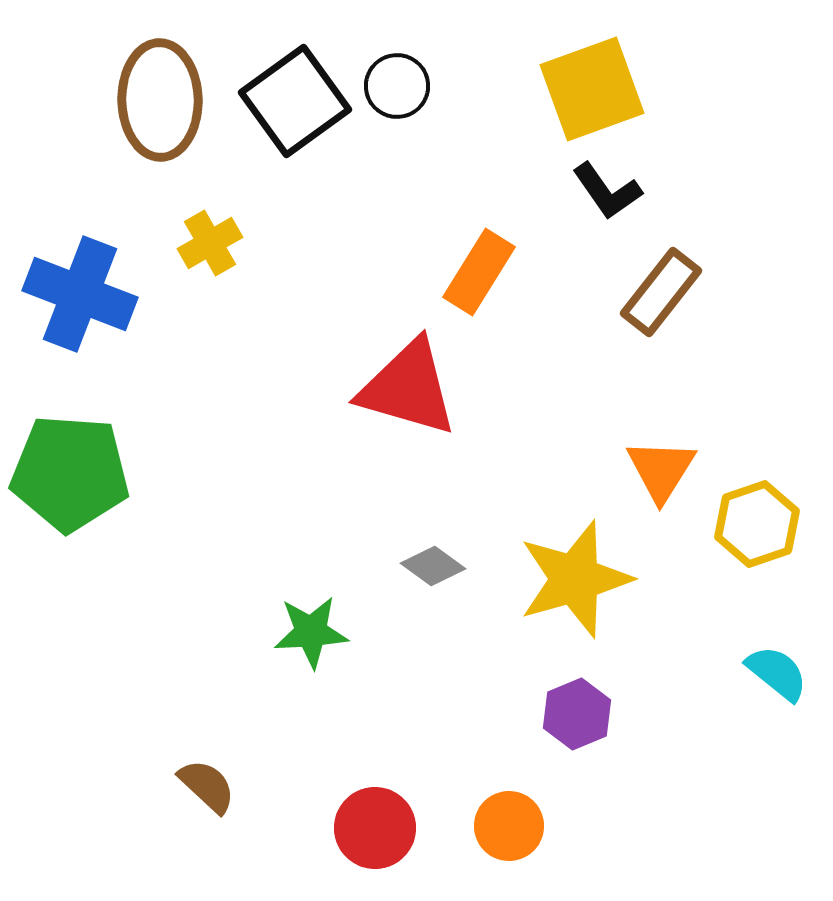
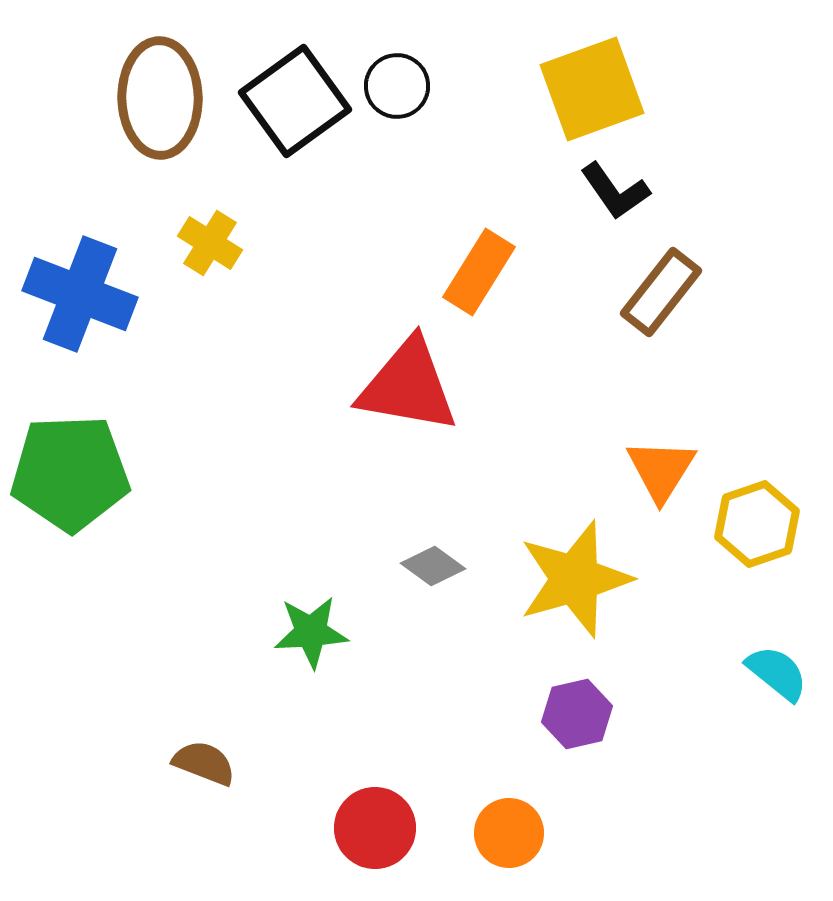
brown ellipse: moved 2 px up
black L-shape: moved 8 px right
yellow cross: rotated 28 degrees counterclockwise
red triangle: moved 2 px up; rotated 6 degrees counterclockwise
green pentagon: rotated 6 degrees counterclockwise
purple hexagon: rotated 10 degrees clockwise
brown semicircle: moved 3 px left, 23 px up; rotated 22 degrees counterclockwise
orange circle: moved 7 px down
